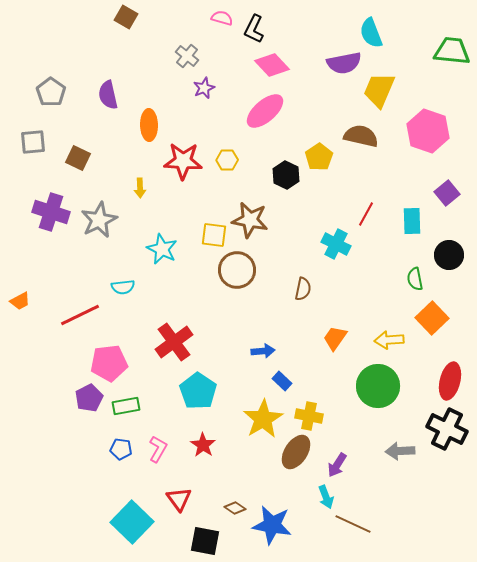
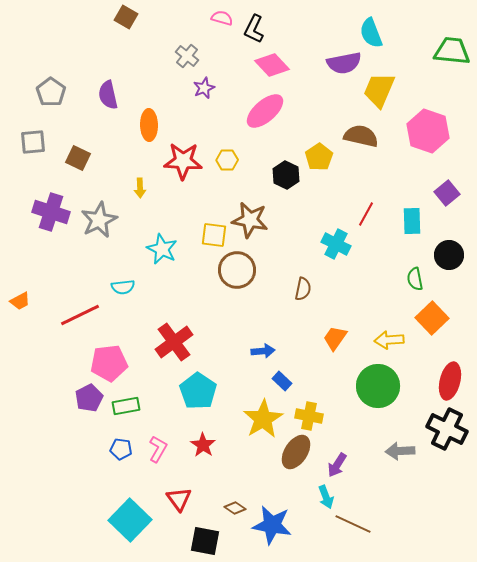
cyan square at (132, 522): moved 2 px left, 2 px up
